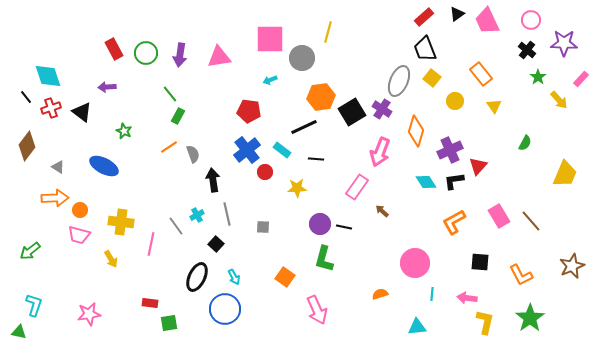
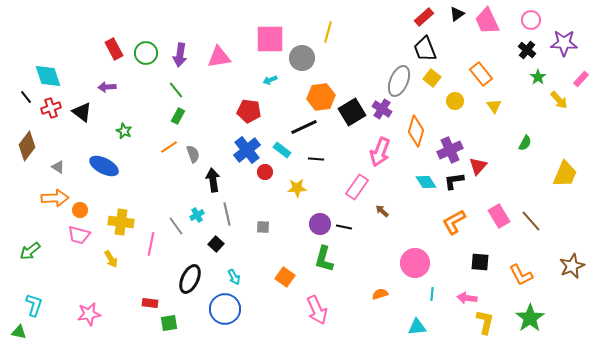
green line at (170, 94): moved 6 px right, 4 px up
black ellipse at (197, 277): moved 7 px left, 2 px down
